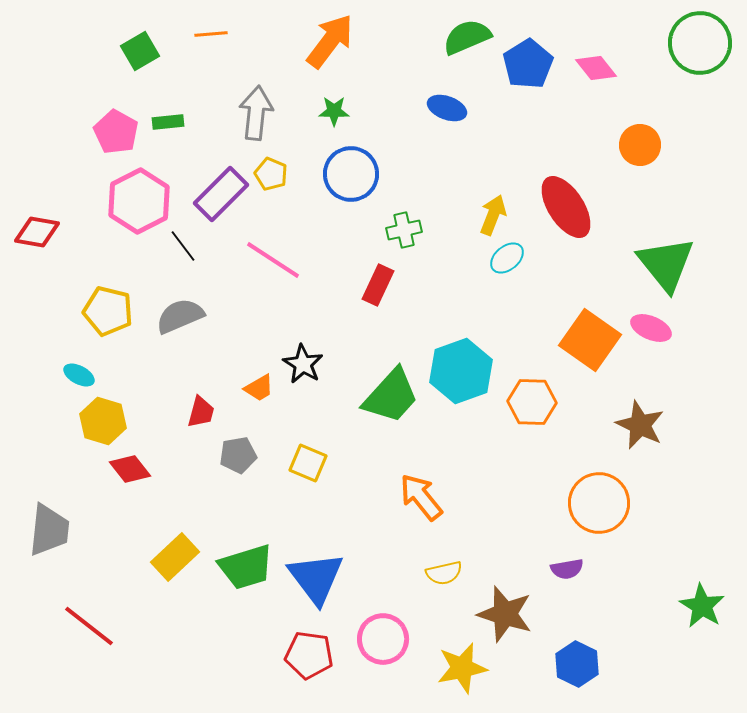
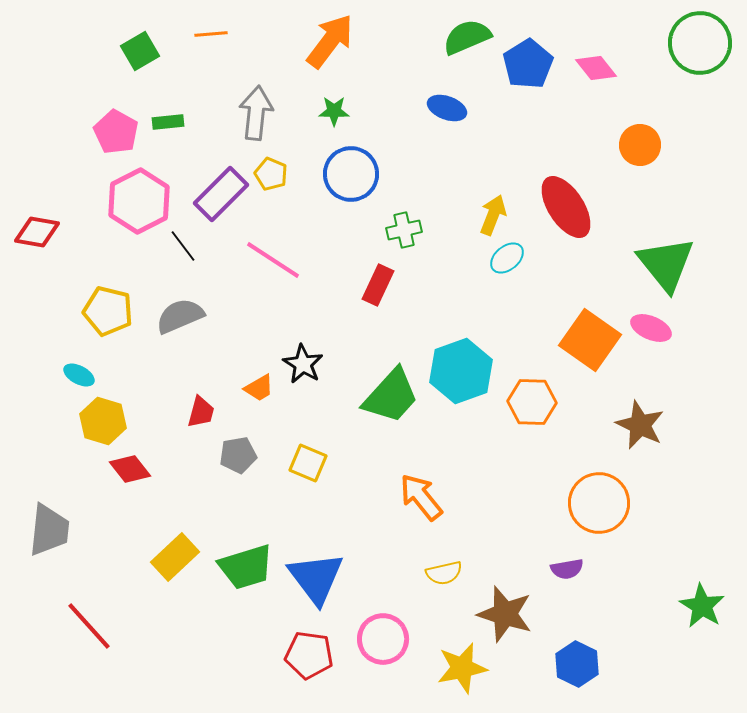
red line at (89, 626): rotated 10 degrees clockwise
